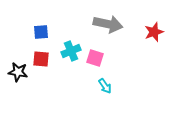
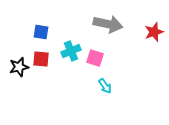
blue square: rotated 14 degrees clockwise
black star: moved 1 px right, 5 px up; rotated 24 degrees counterclockwise
